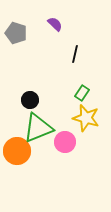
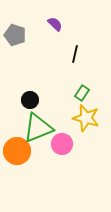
gray pentagon: moved 1 px left, 2 px down
pink circle: moved 3 px left, 2 px down
